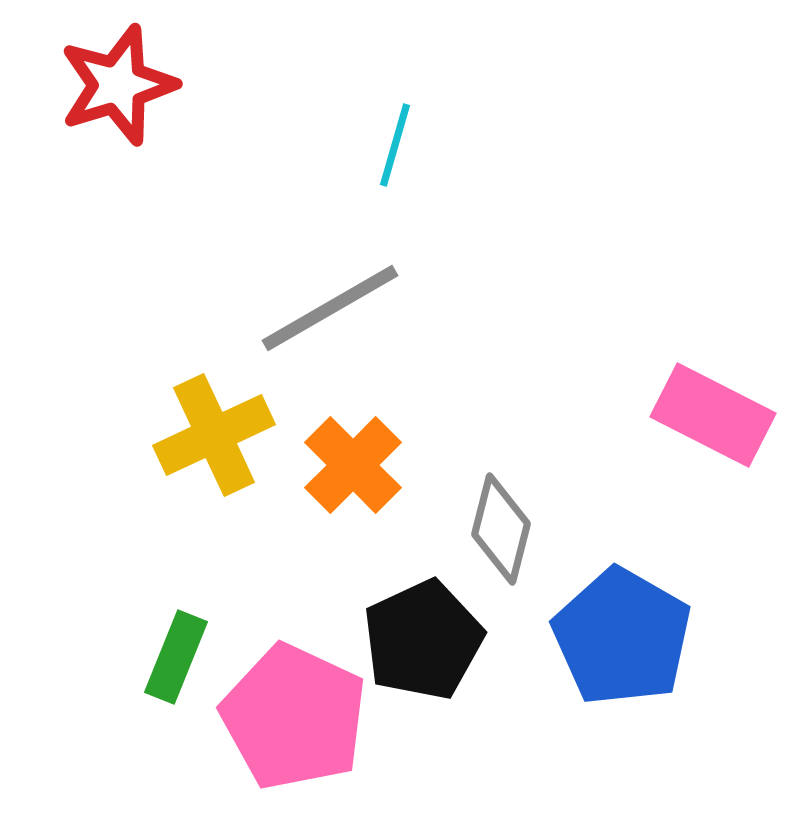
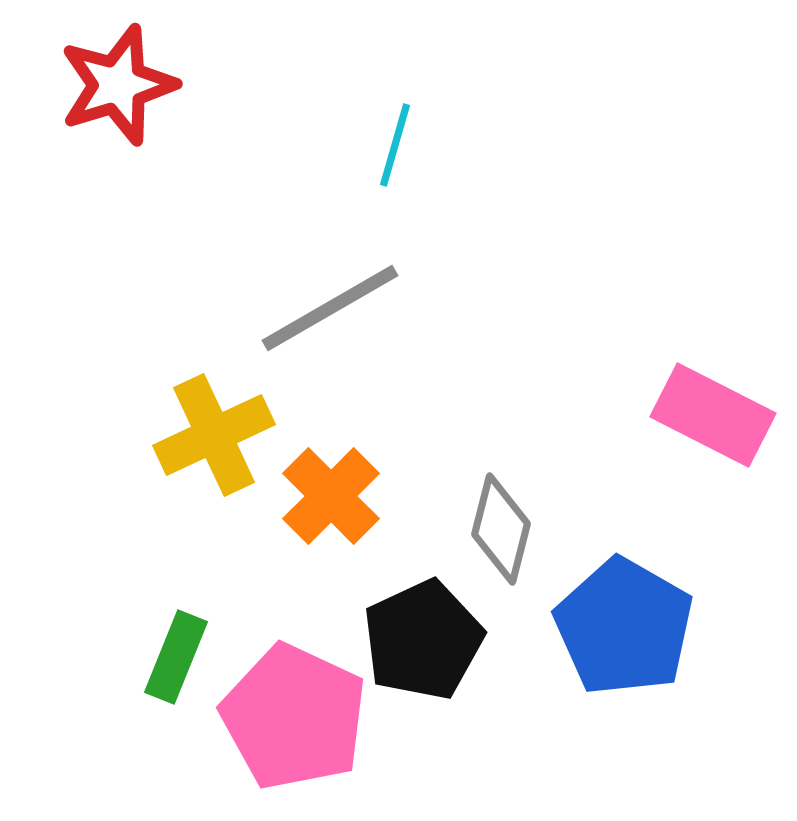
orange cross: moved 22 px left, 31 px down
blue pentagon: moved 2 px right, 10 px up
